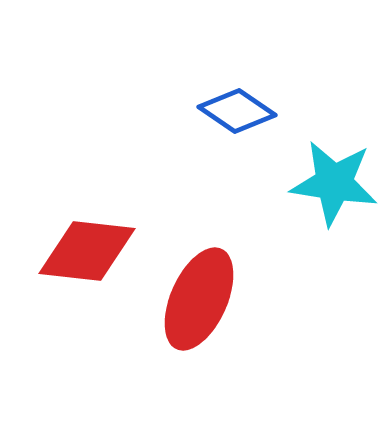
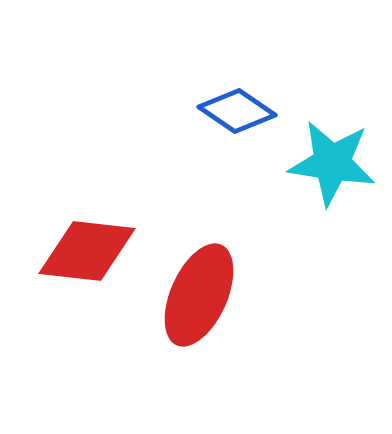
cyan star: moved 2 px left, 20 px up
red ellipse: moved 4 px up
